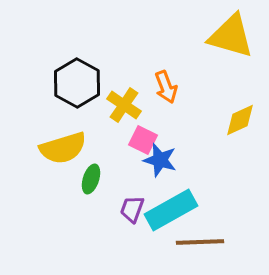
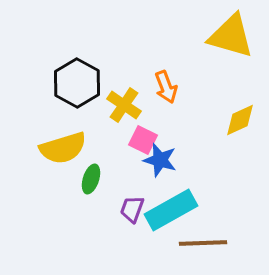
brown line: moved 3 px right, 1 px down
